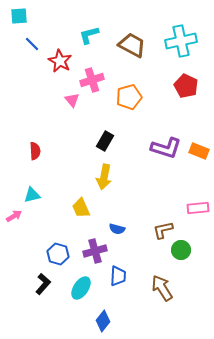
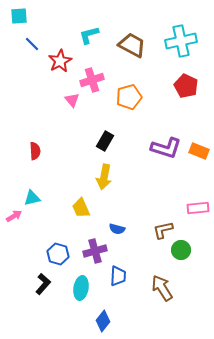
red star: rotated 15 degrees clockwise
cyan triangle: moved 3 px down
cyan ellipse: rotated 25 degrees counterclockwise
